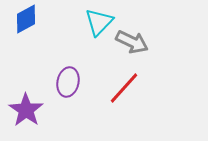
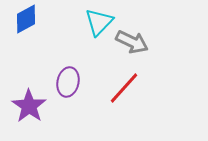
purple star: moved 3 px right, 4 px up
